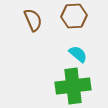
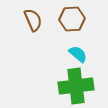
brown hexagon: moved 2 px left, 3 px down
green cross: moved 3 px right
